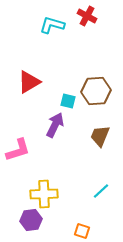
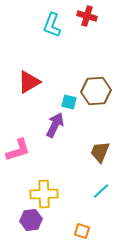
red cross: rotated 12 degrees counterclockwise
cyan L-shape: rotated 85 degrees counterclockwise
cyan square: moved 1 px right, 1 px down
brown trapezoid: moved 16 px down
